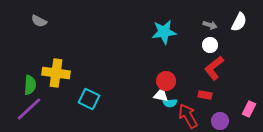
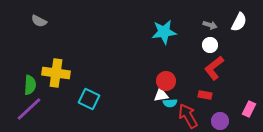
white triangle: rotated 21 degrees counterclockwise
